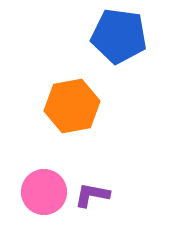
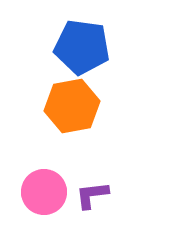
blue pentagon: moved 37 px left, 11 px down
purple L-shape: rotated 18 degrees counterclockwise
